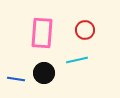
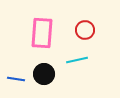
black circle: moved 1 px down
